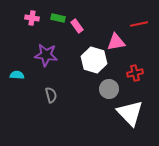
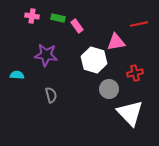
pink cross: moved 2 px up
